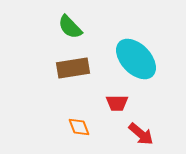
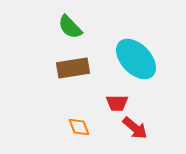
red arrow: moved 6 px left, 6 px up
